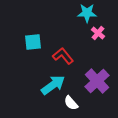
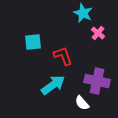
cyan star: moved 4 px left; rotated 24 degrees clockwise
red L-shape: rotated 20 degrees clockwise
purple cross: rotated 35 degrees counterclockwise
white semicircle: moved 11 px right
